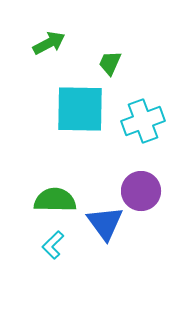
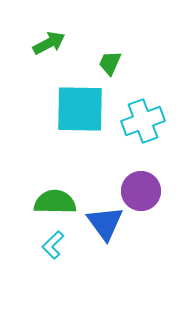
green semicircle: moved 2 px down
